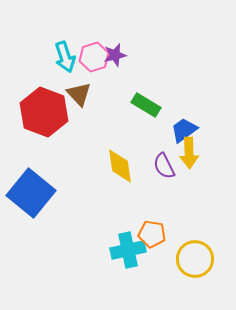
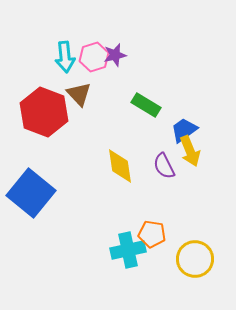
cyan arrow: rotated 12 degrees clockwise
yellow arrow: moved 1 px right, 2 px up; rotated 20 degrees counterclockwise
